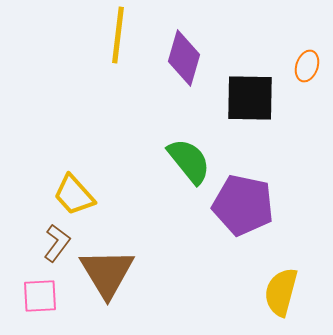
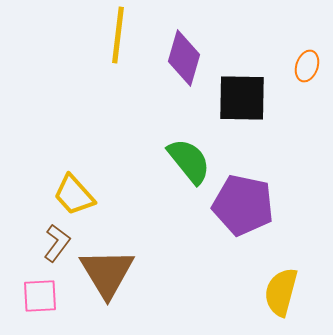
black square: moved 8 px left
